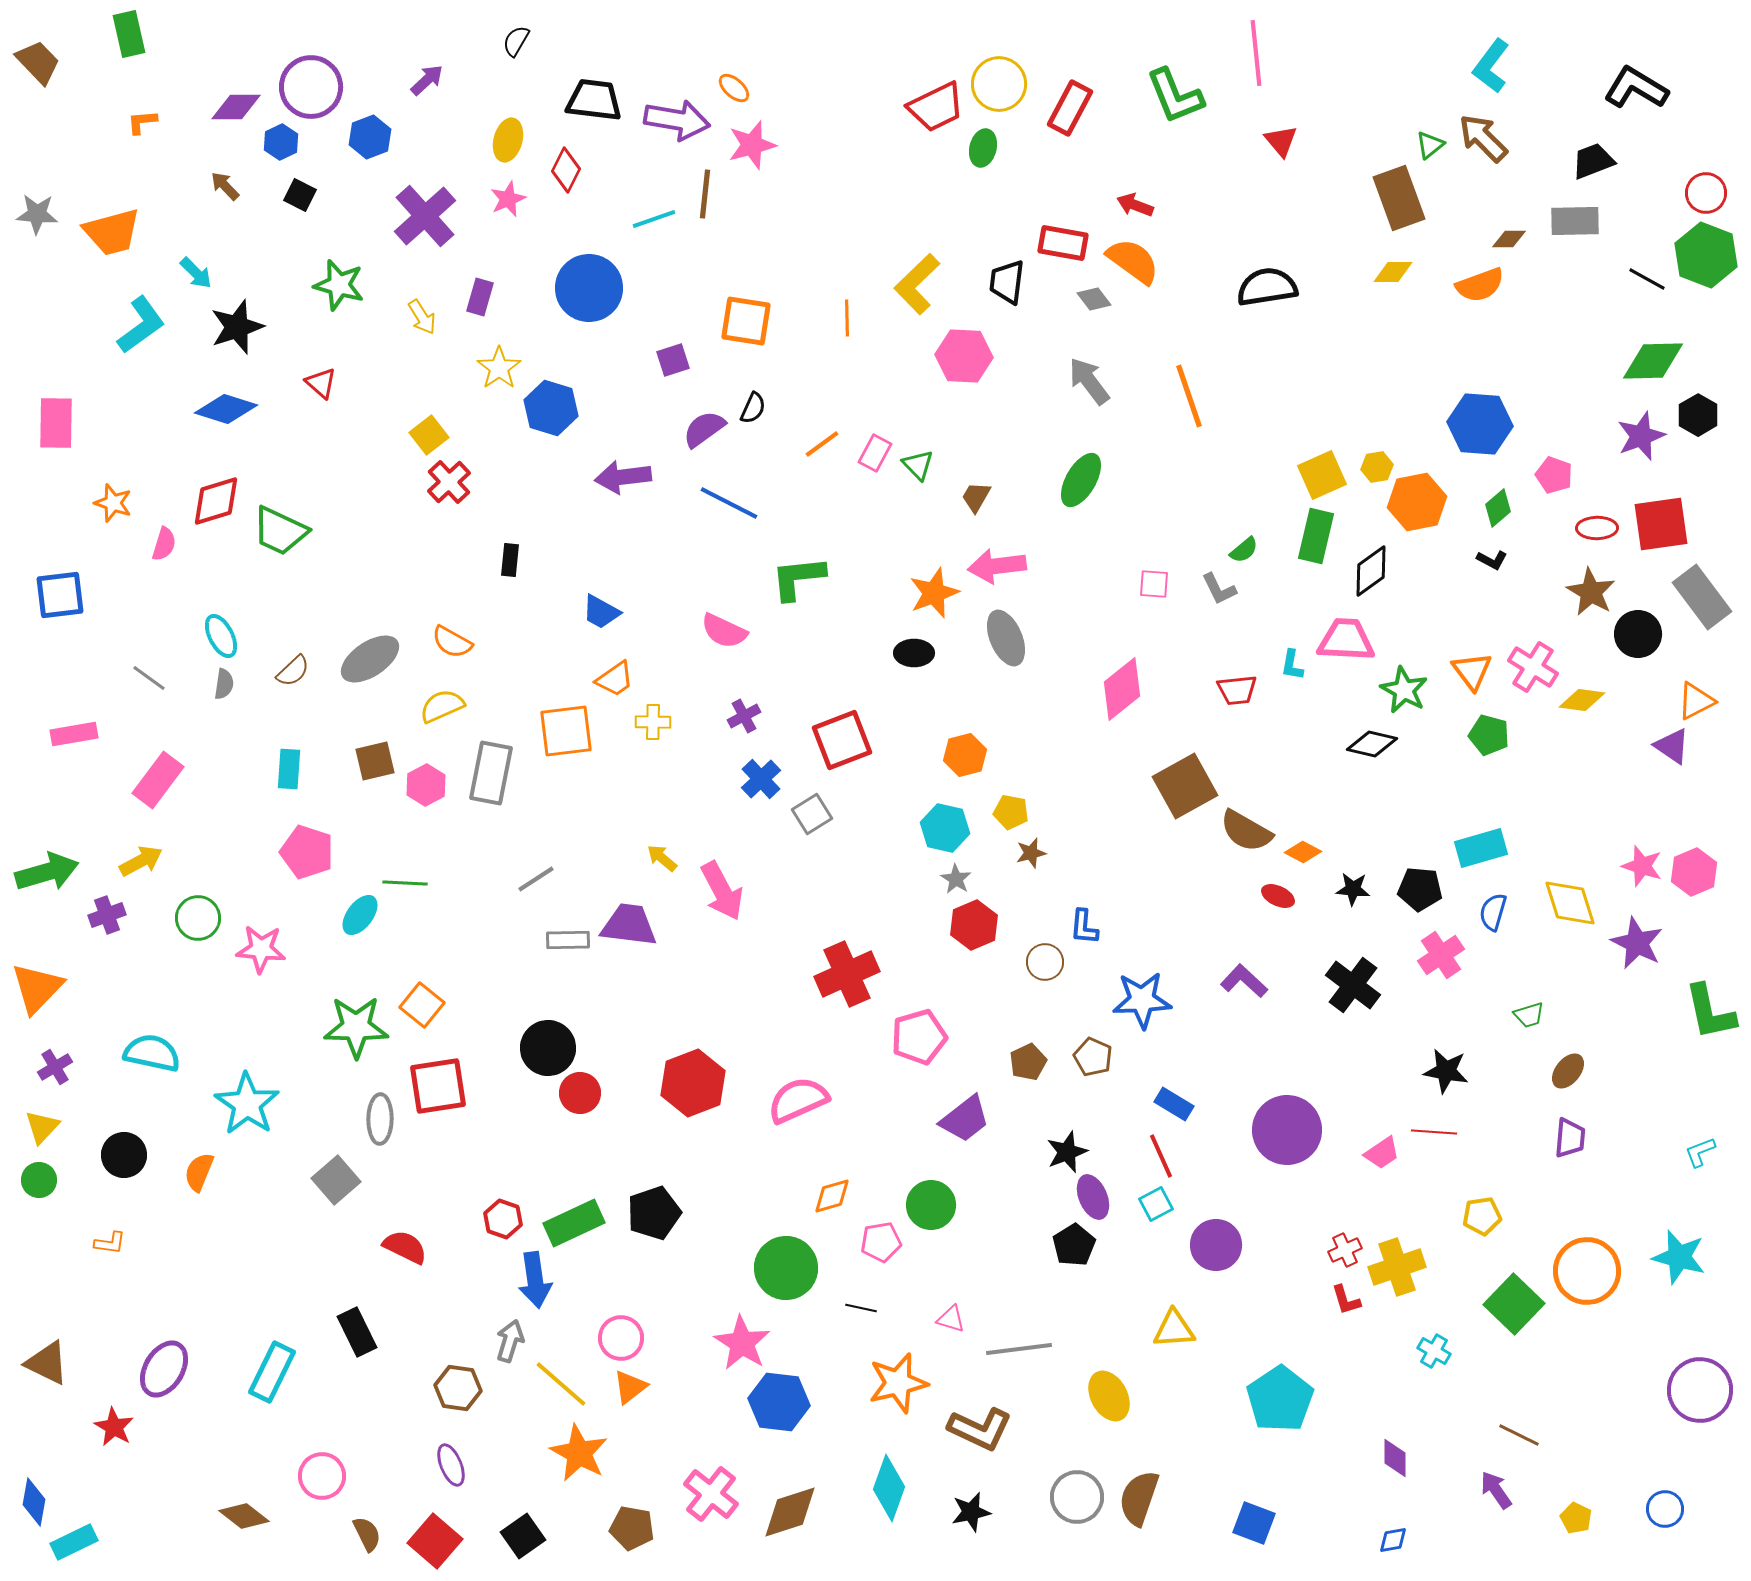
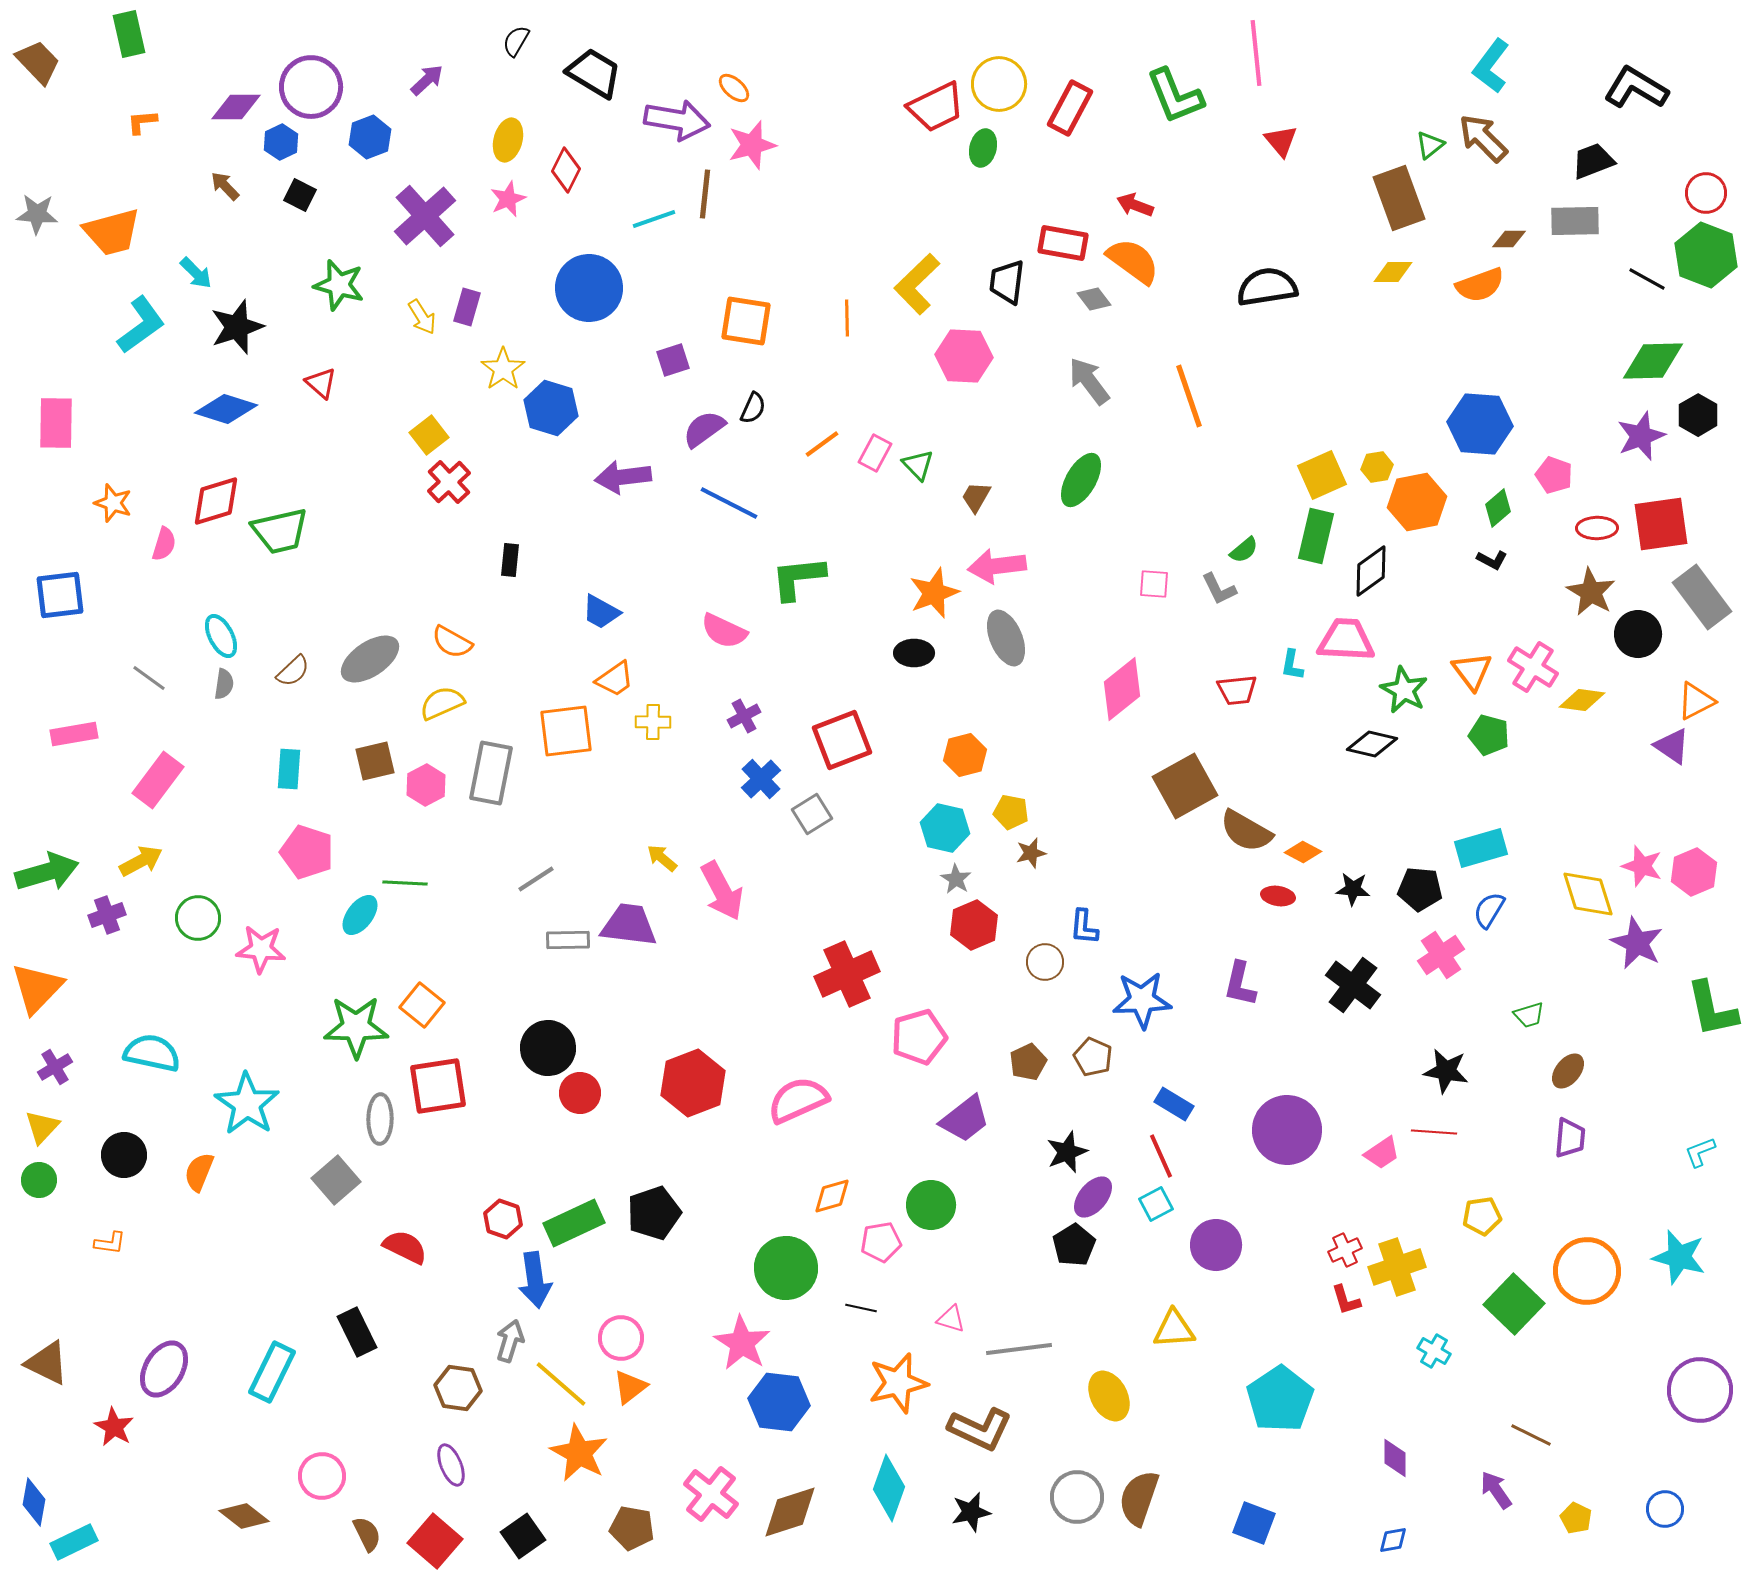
black trapezoid at (594, 100): moved 27 px up; rotated 24 degrees clockwise
purple rectangle at (480, 297): moved 13 px left, 10 px down
yellow star at (499, 368): moved 4 px right, 1 px down
green trapezoid at (280, 531): rotated 38 degrees counterclockwise
yellow semicircle at (442, 706): moved 3 px up
red ellipse at (1278, 896): rotated 16 degrees counterclockwise
yellow diamond at (1570, 903): moved 18 px right, 9 px up
blue semicircle at (1493, 912): moved 4 px left, 2 px up; rotated 15 degrees clockwise
purple L-shape at (1244, 981): moved 4 px left, 3 px down; rotated 120 degrees counterclockwise
green L-shape at (1710, 1012): moved 2 px right, 3 px up
purple ellipse at (1093, 1197): rotated 63 degrees clockwise
brown line at (1519, 1435): moved 12 px right
